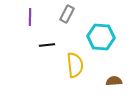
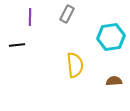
cyan hexagon: moved 10 px right; rotated 12 degrees counterclockwise
black line: moved 30 px left
